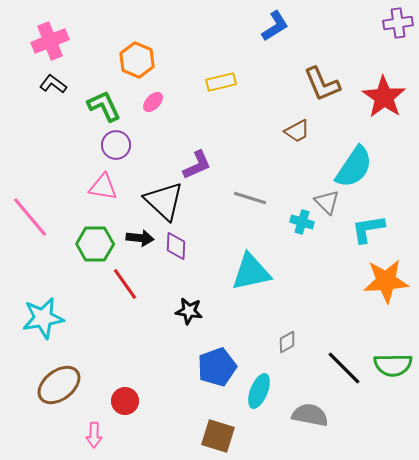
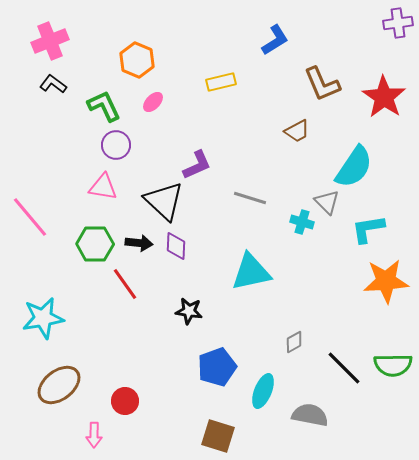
blue L-shape: moved 14 px down
black arrow: moved 1 px left, 5 px down
gray diamond: moved 7 px right
cyan ellipse: moved 4 px right
